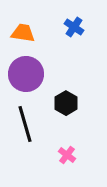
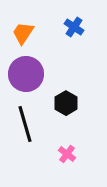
orange trapezoid: rotated 65 degrees counterclockwise
pink cross: moved 1 px up
